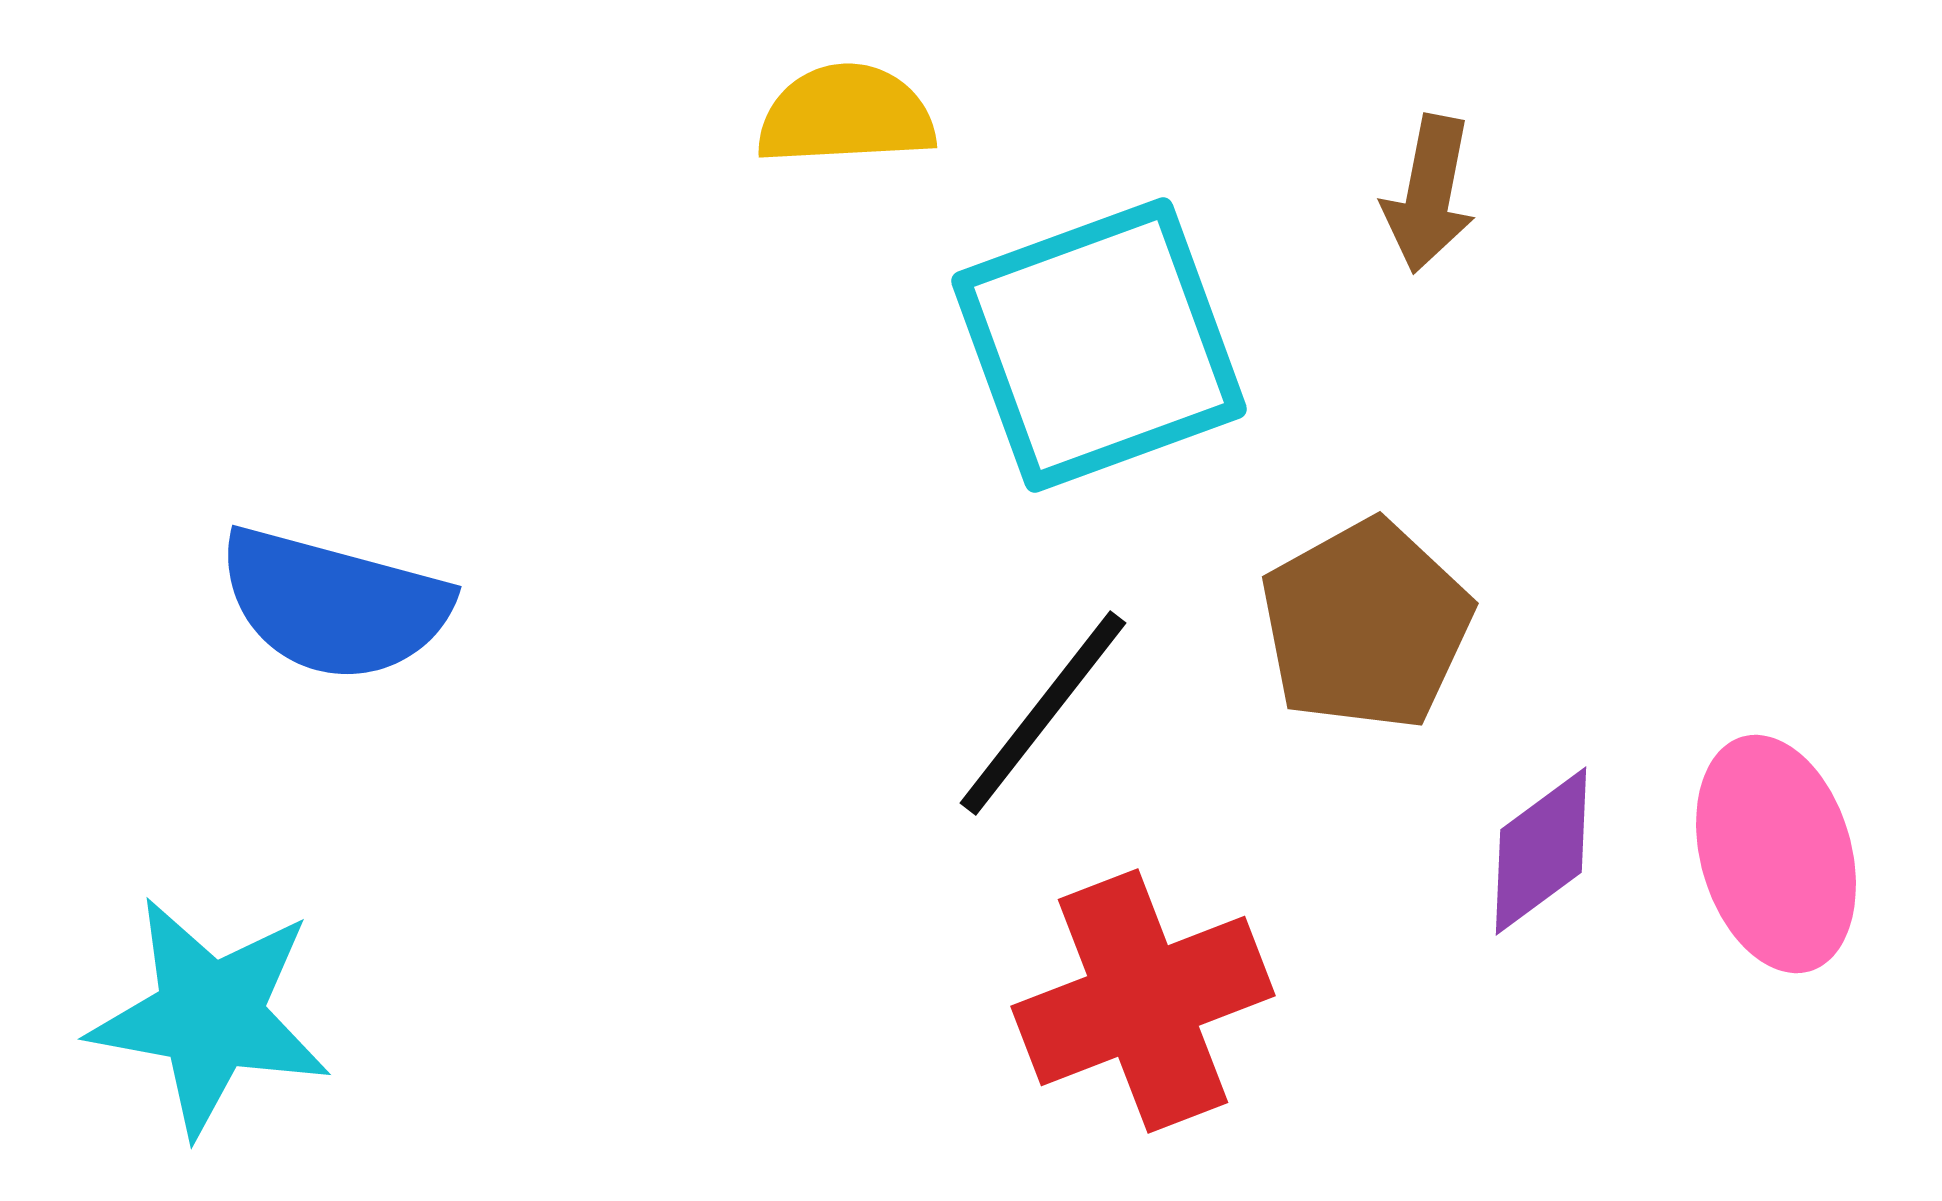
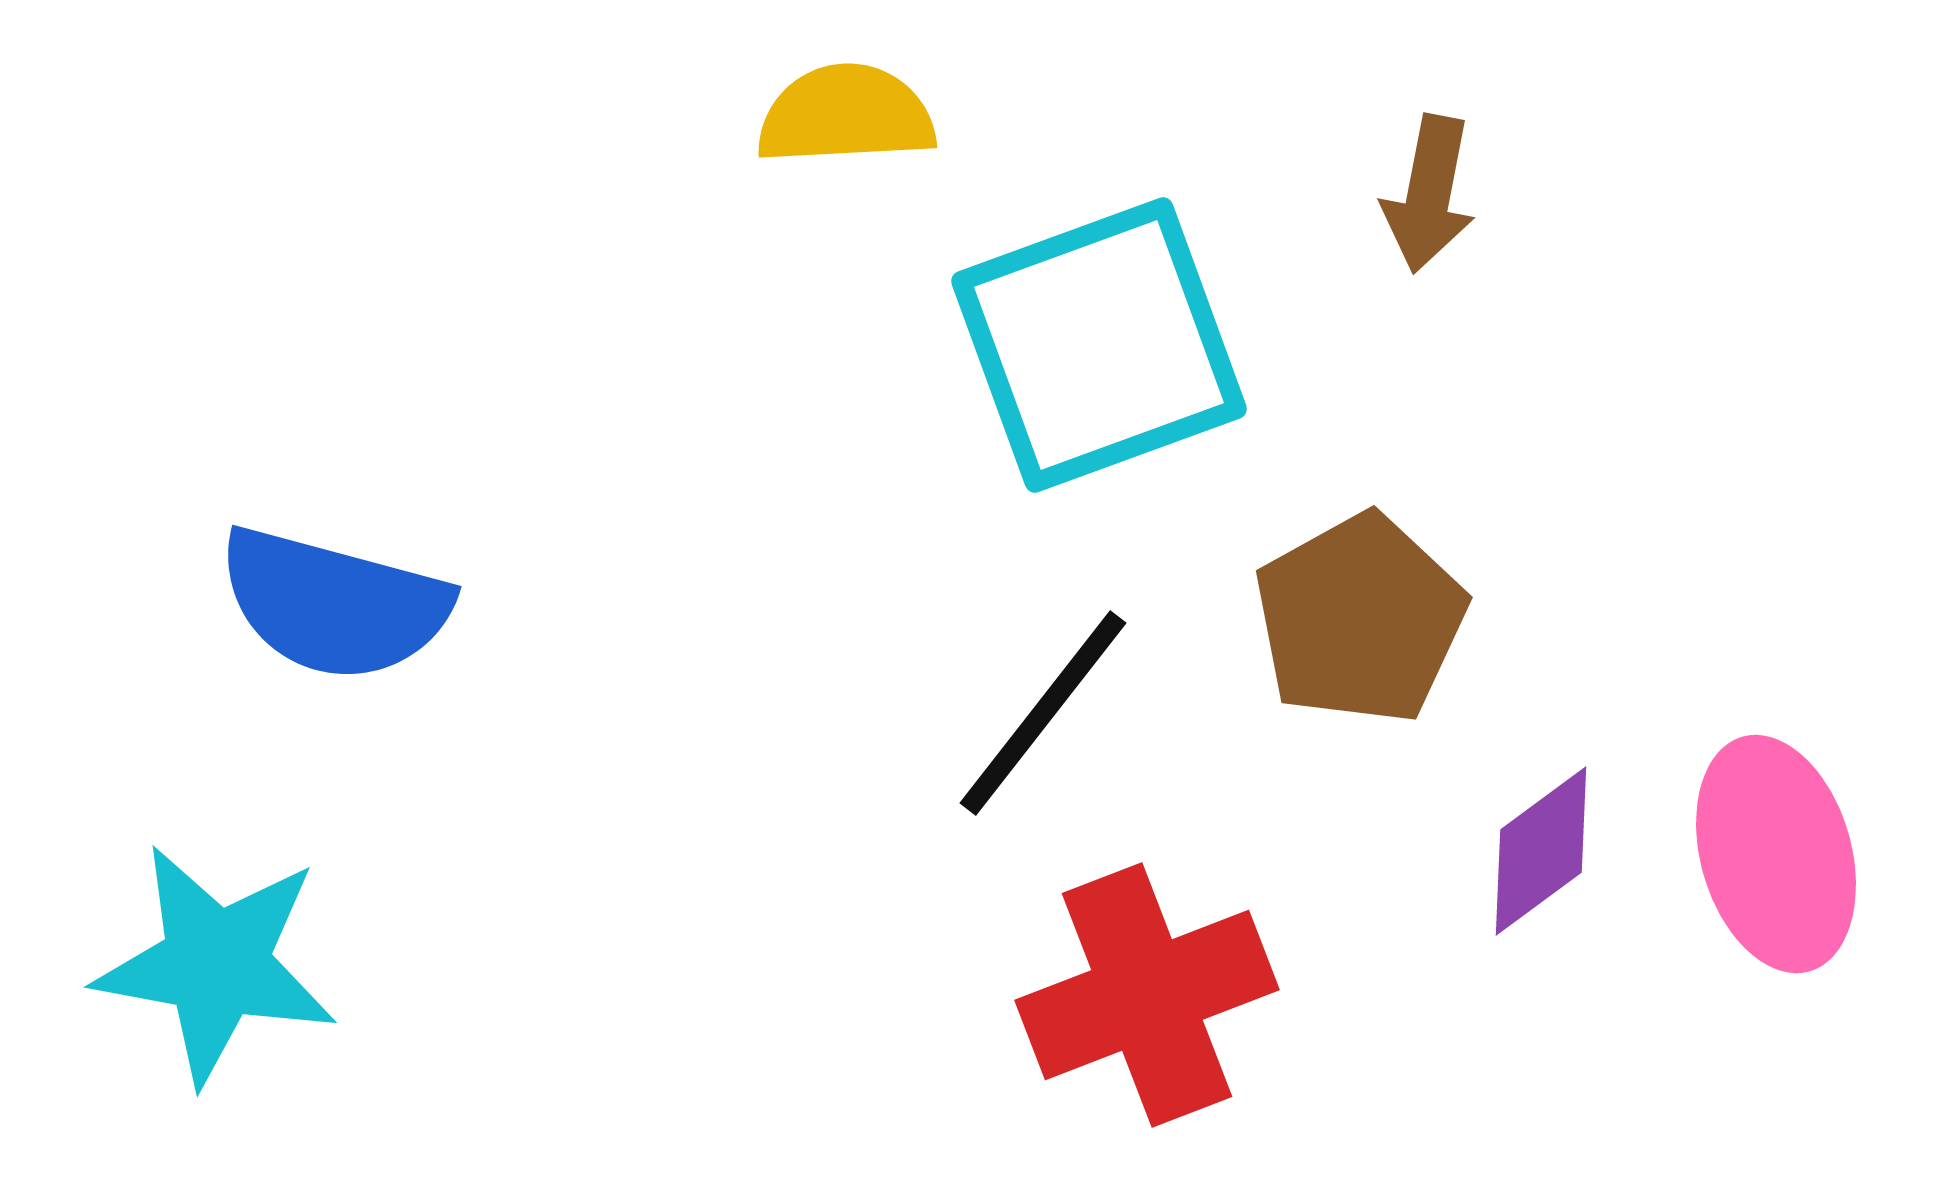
brown pentagon: moved 6 px left, 6 px up
red cross: moved 4 px right, 6 px up
cyan star: moved 6 px right, 52 px up
